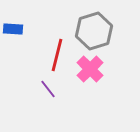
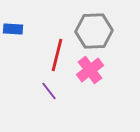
gray hexagon: rotated 15 degrees clockwise
pink cross: moved 1 px down; rotated 8 degrees clockwise
purple line: moved 1 px right, 2 px down
